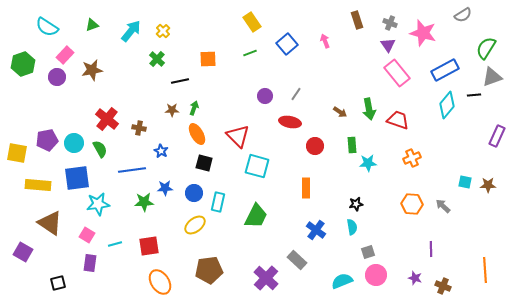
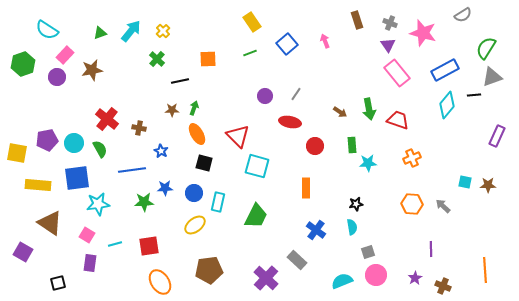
green triangle at (92, 25): moved 8 px right, 8 px down
cyan semicircle at (47, 27): moved 3 px down
purple star at (415, 278): rotated 24 degrees clockwise
